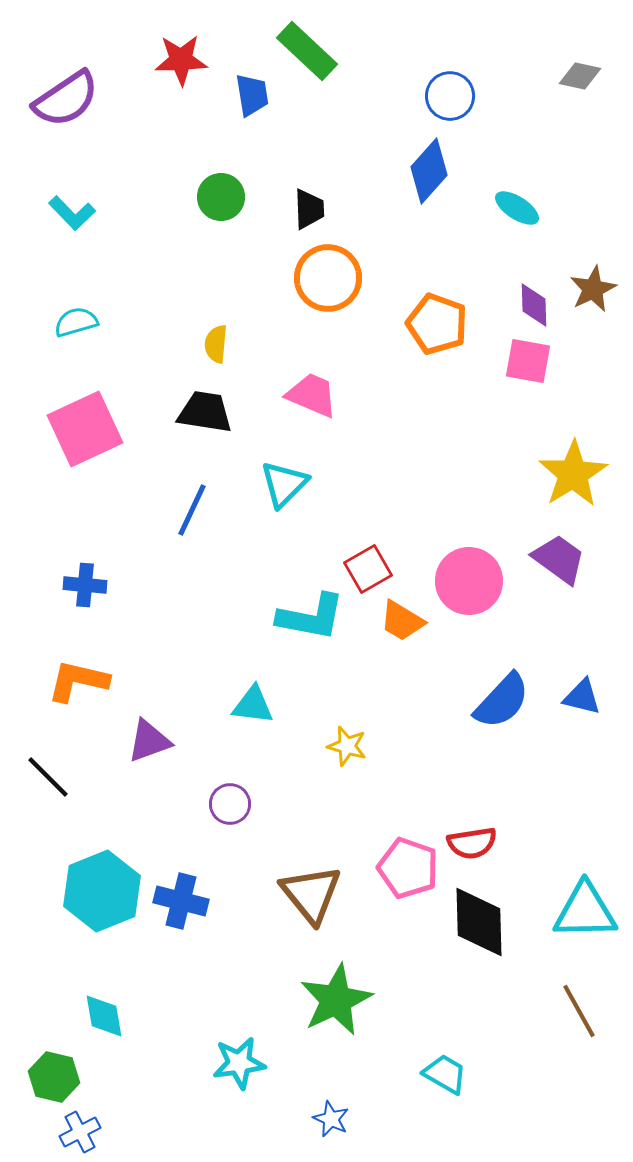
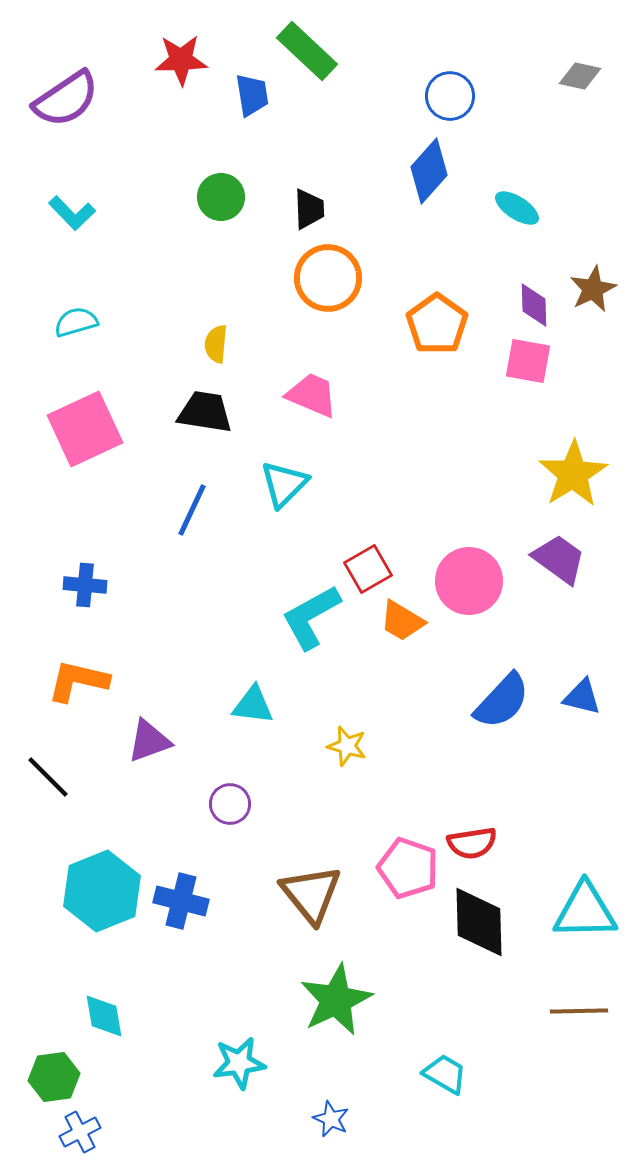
orange pentagon at (437, 324): rotated 16 degrees clockwise
cyan L-shape at (311, 617): rotated 140 degrees clockwise
brown line at (579, 1011): rotated 62 degrees counterclockwise
green hexagon at (54, 1077): rotated 21 degrees counterclockwise
